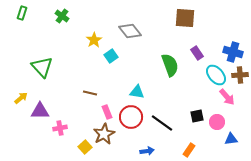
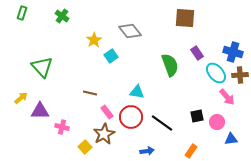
cyan ellipse: moved 2 px up
pink rectangle: rotated 16 degrees counterclockwise
pink cross: moved 2 px right, 1 px up; rotated 24 degrees clockwise
orange rectangle: moved 2 px right, 1 px down
